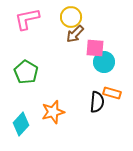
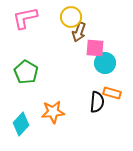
pink L-shape: moved 2 px left, 1 px up
brown arrow: moved 4 px right, 2 px up; rotated 24 degrees counterclockwise
cyan circle: moved 1 px right, 1 px down
orange star: rotated 10 degrees clockwise
